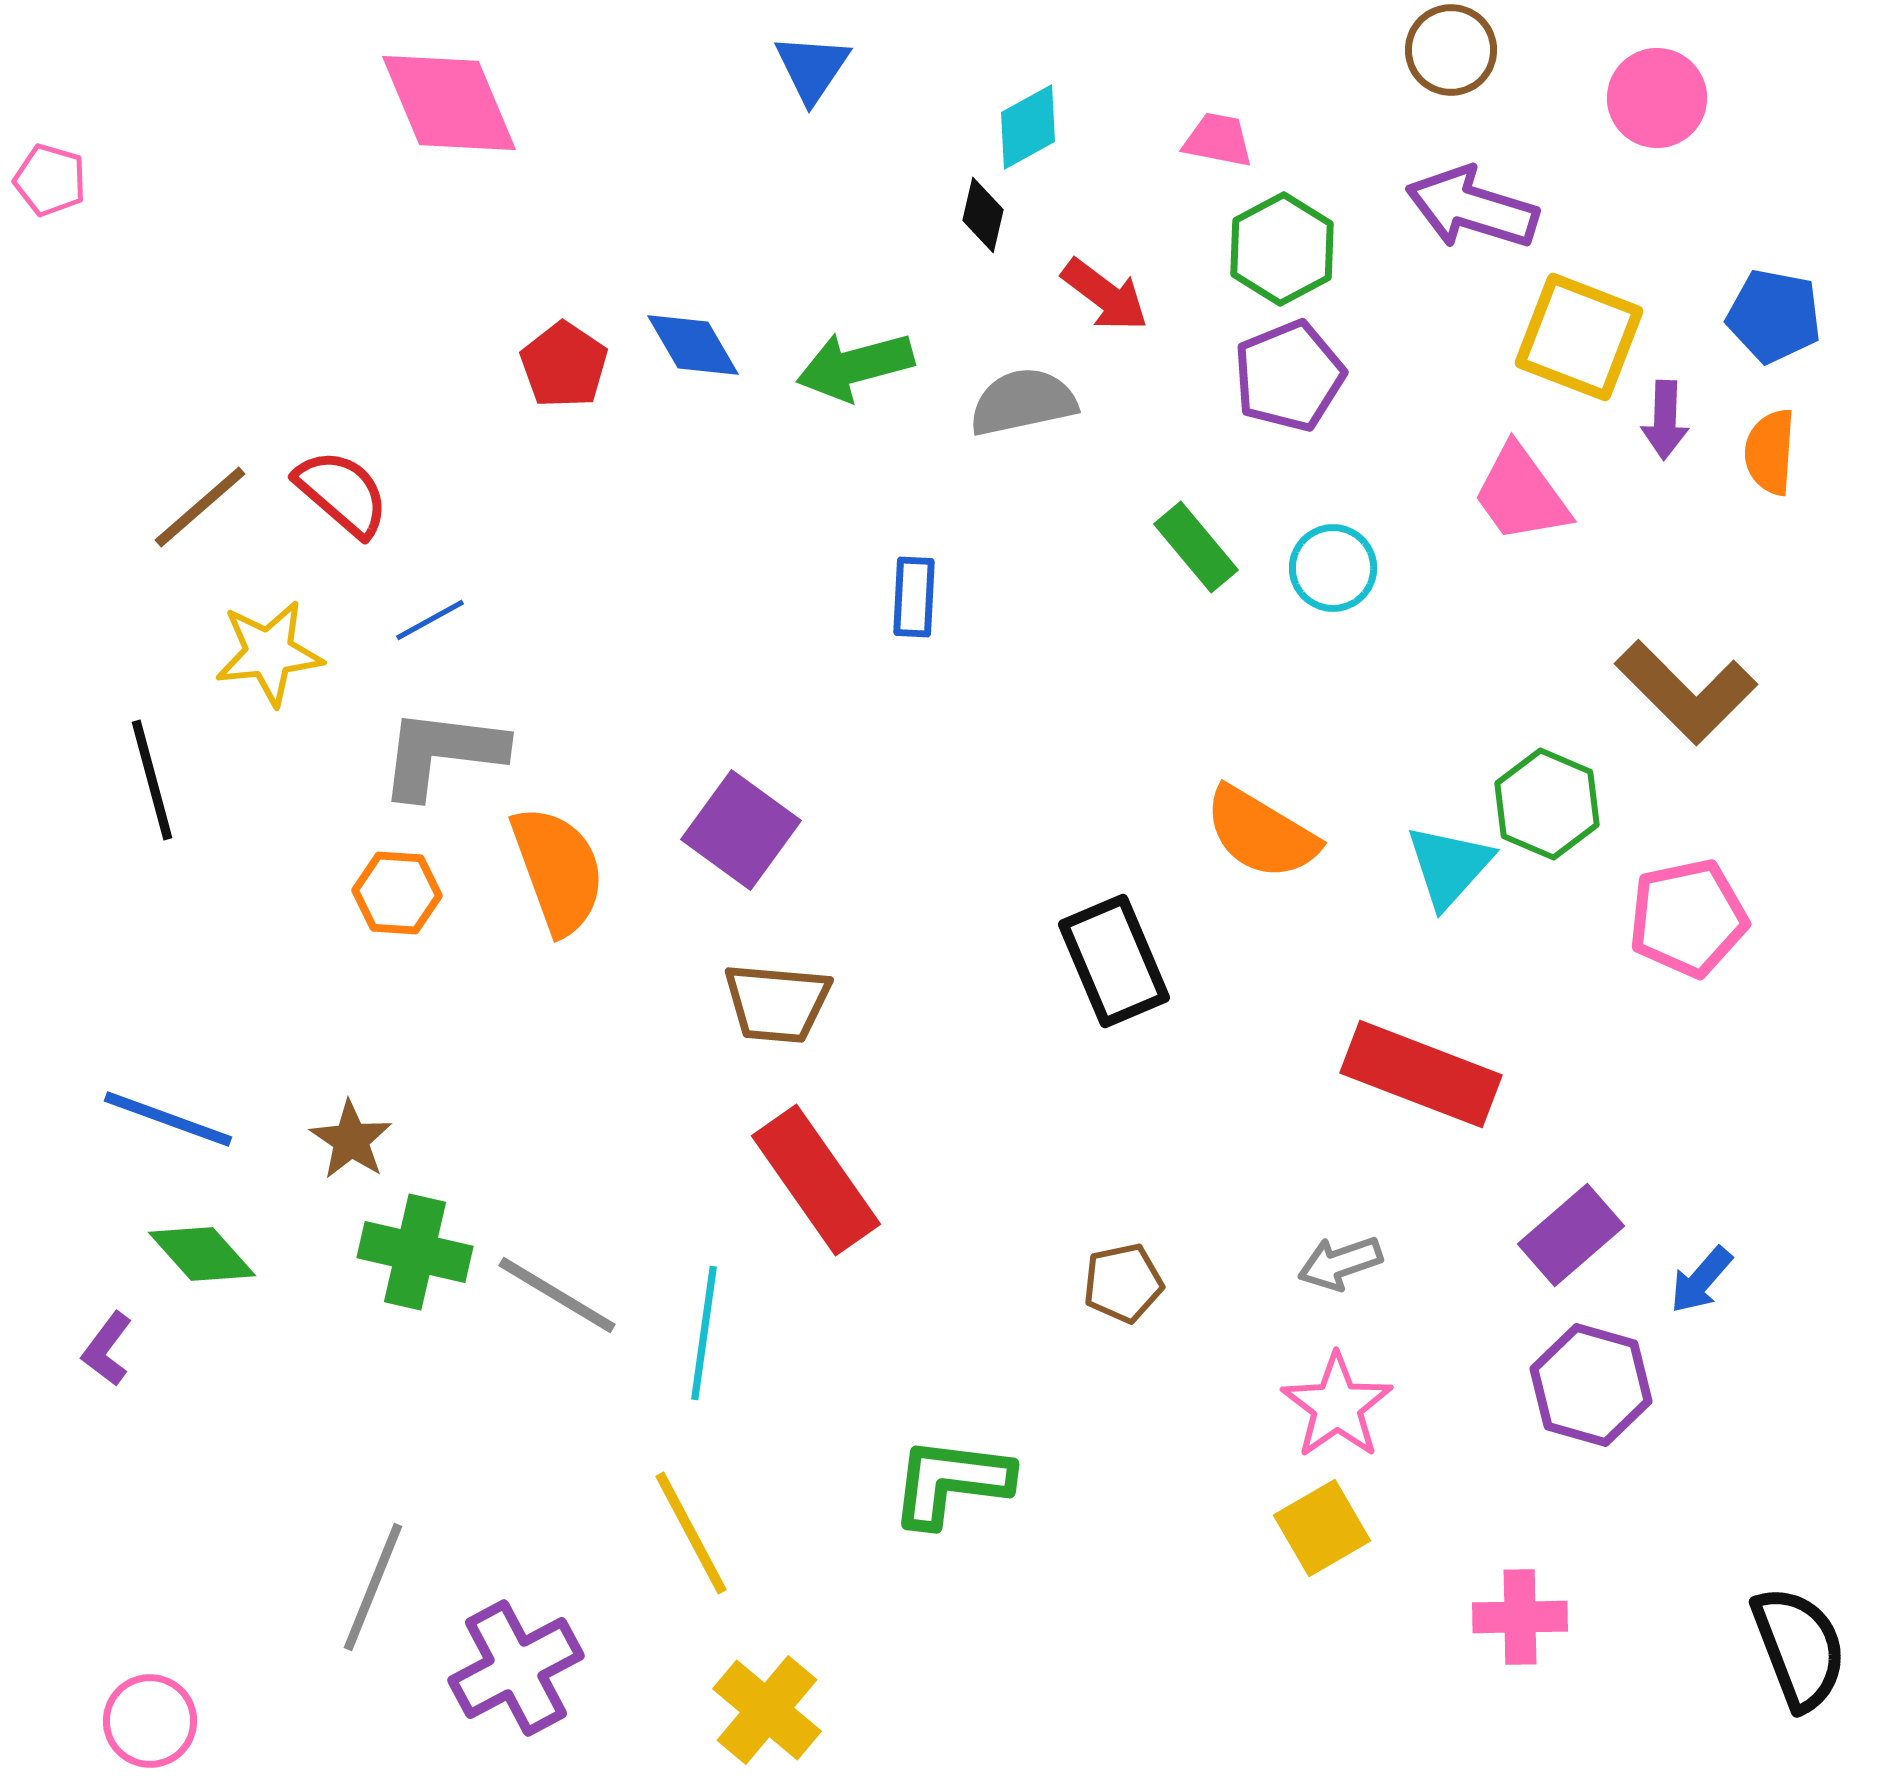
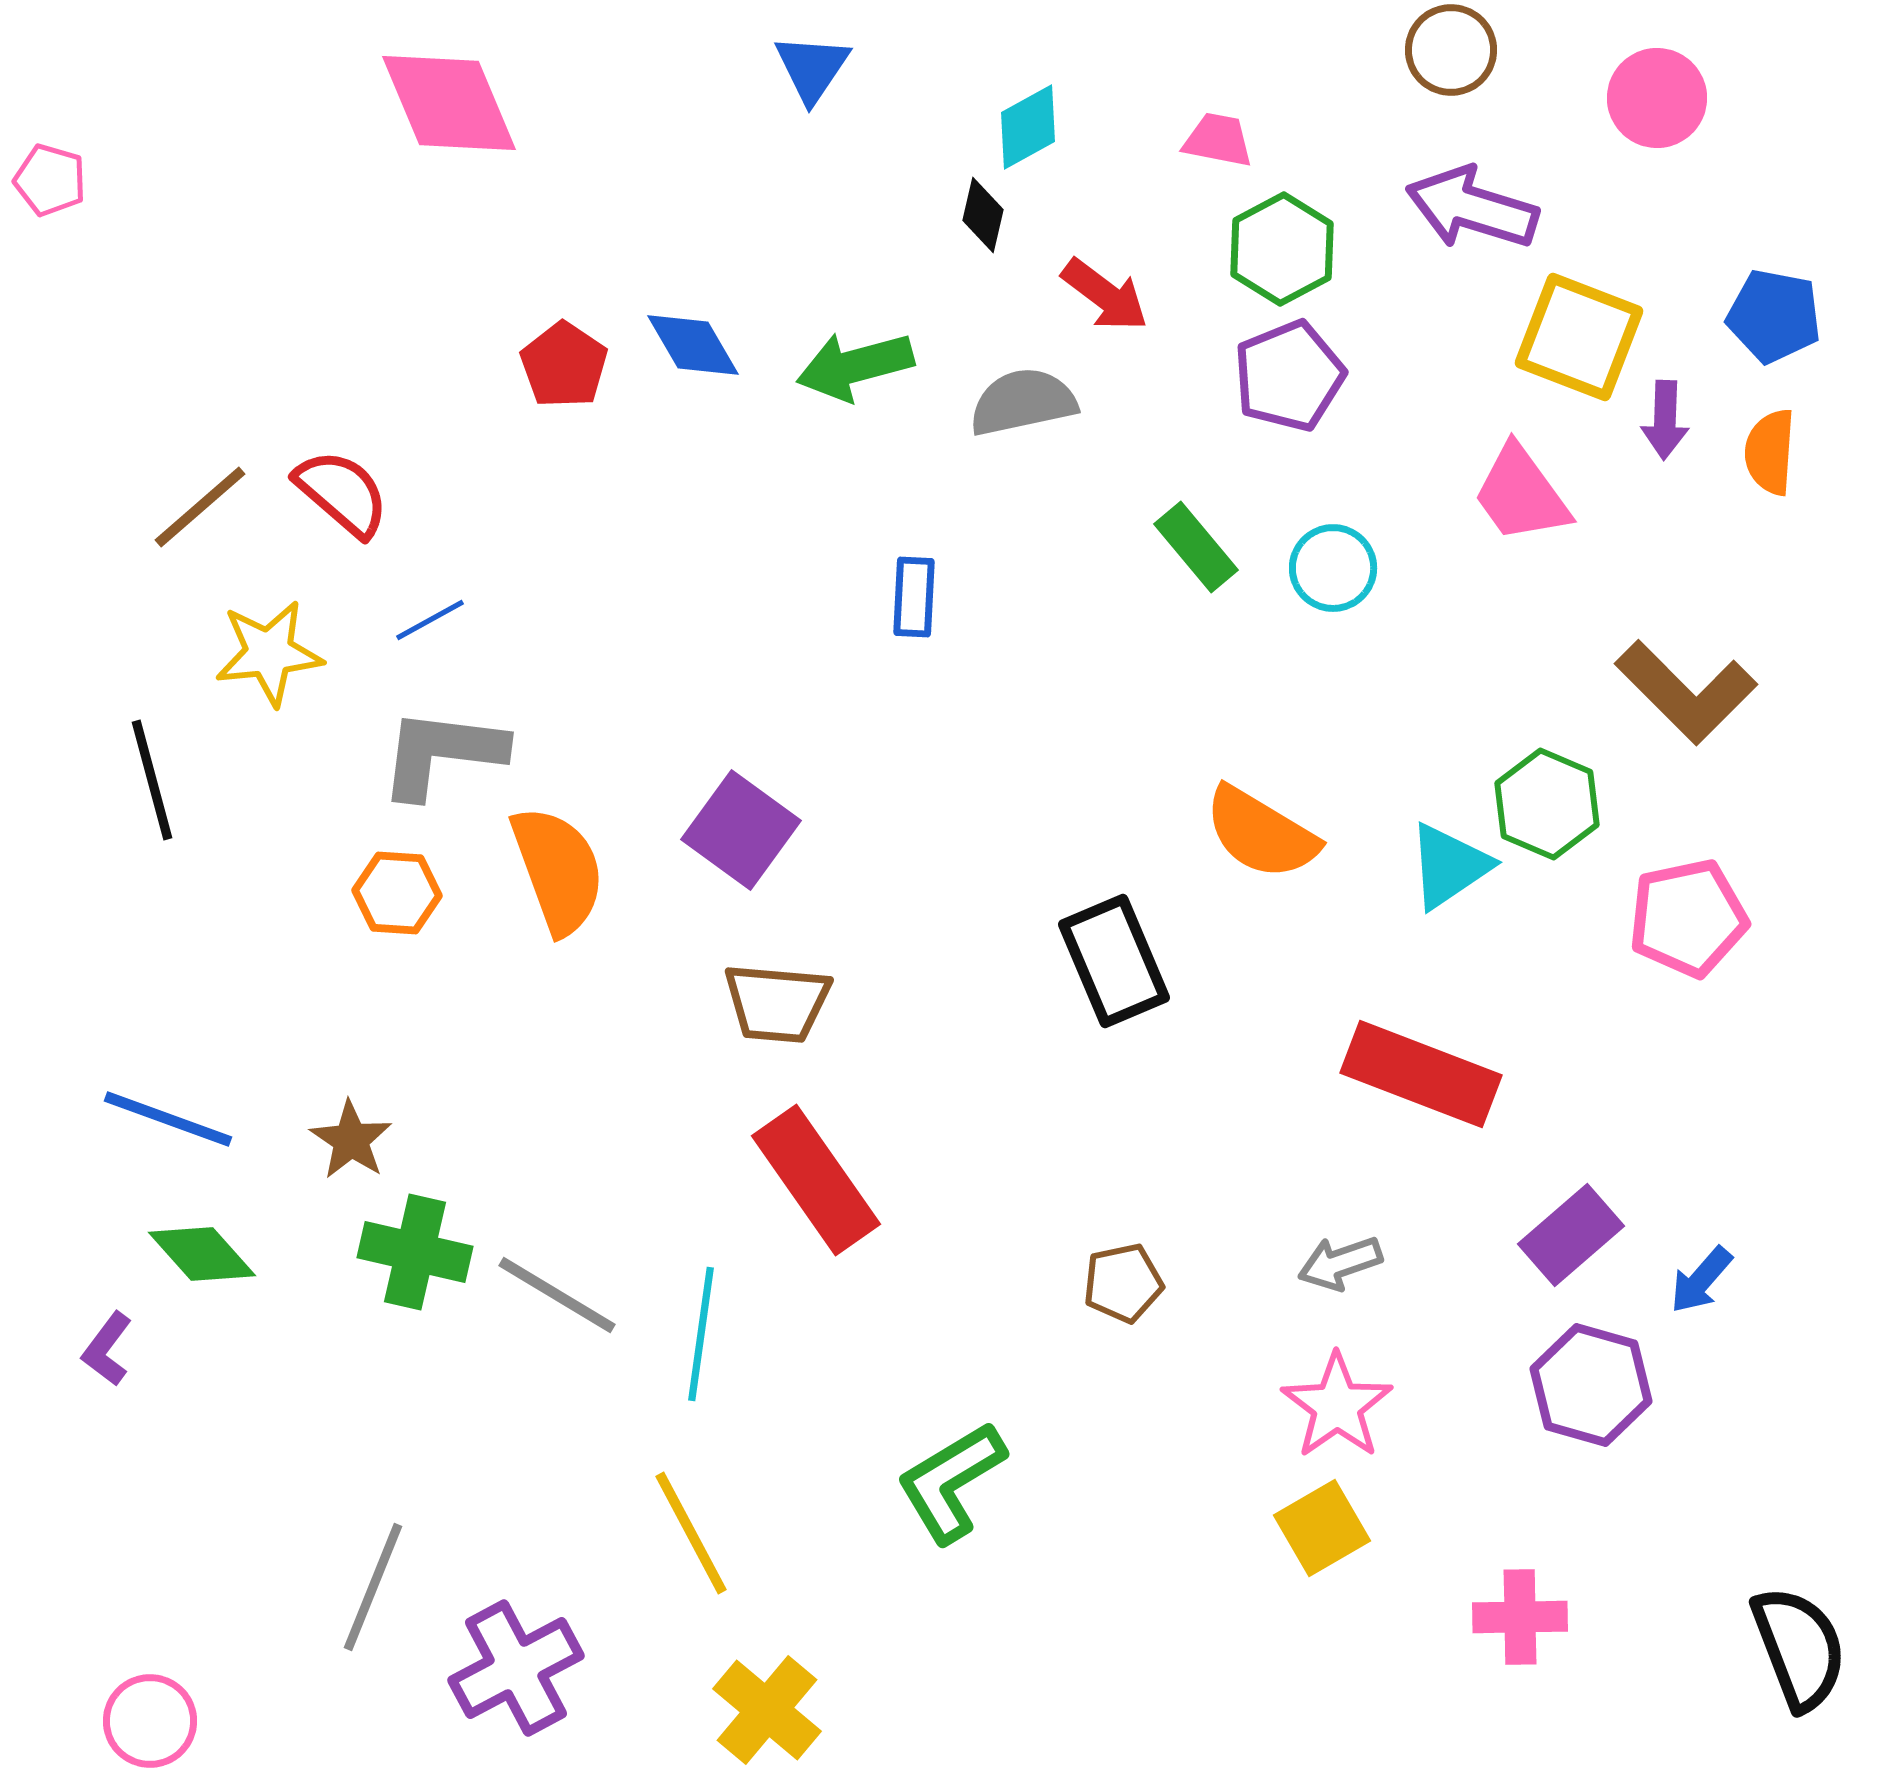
cyan triangle at (1449, 866): rotated 14 degrees clockwise
cyan line at (704, 1333): moved 3 px left, 1 px down
green L-shape at (951, 1482): rotated 38 degrees counterclockwise
